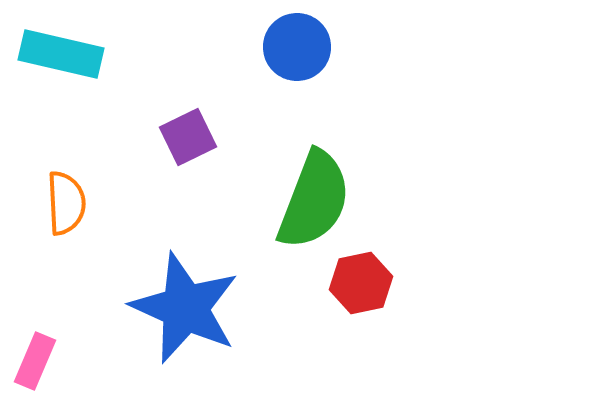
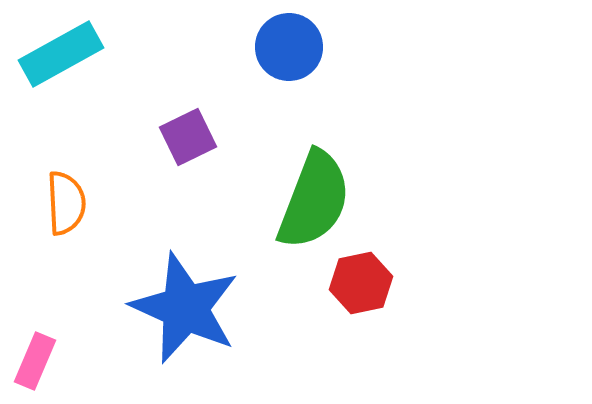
blue circle: moved 8 px left
cyan rectangle: rotated 42 degrees counterclockwise
